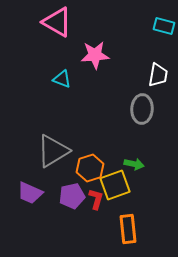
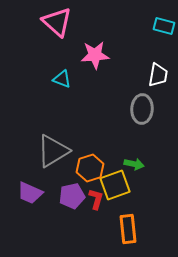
pink triangle: rotated 12 degrees clockwise
